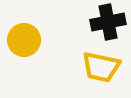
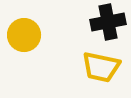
yellow circle: moved 5 px up
